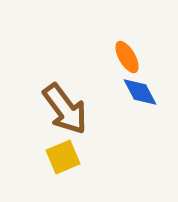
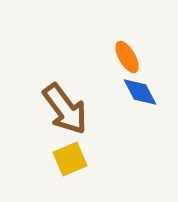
yellow square: moved 7 px right, 2 px down
